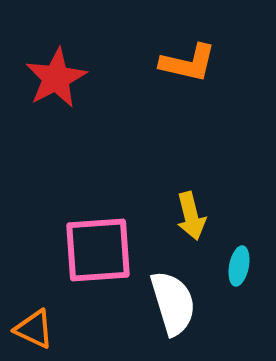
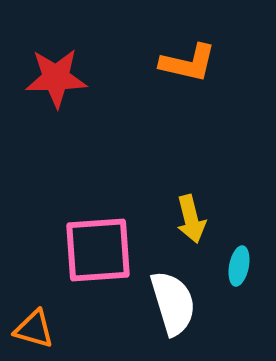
red star: rotated 26 degrees clockwise
yellow arrow: moved 3 px down
orange triangle: rotated 9 degrees counterclockwise
